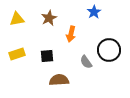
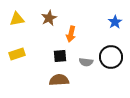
blue star: moved 21 px right, 10 px down
black circle: moved 2 px right, 7 px down
black square: moved 13 px right
gray semicircle: rotated 48 degrees counterclockwise
